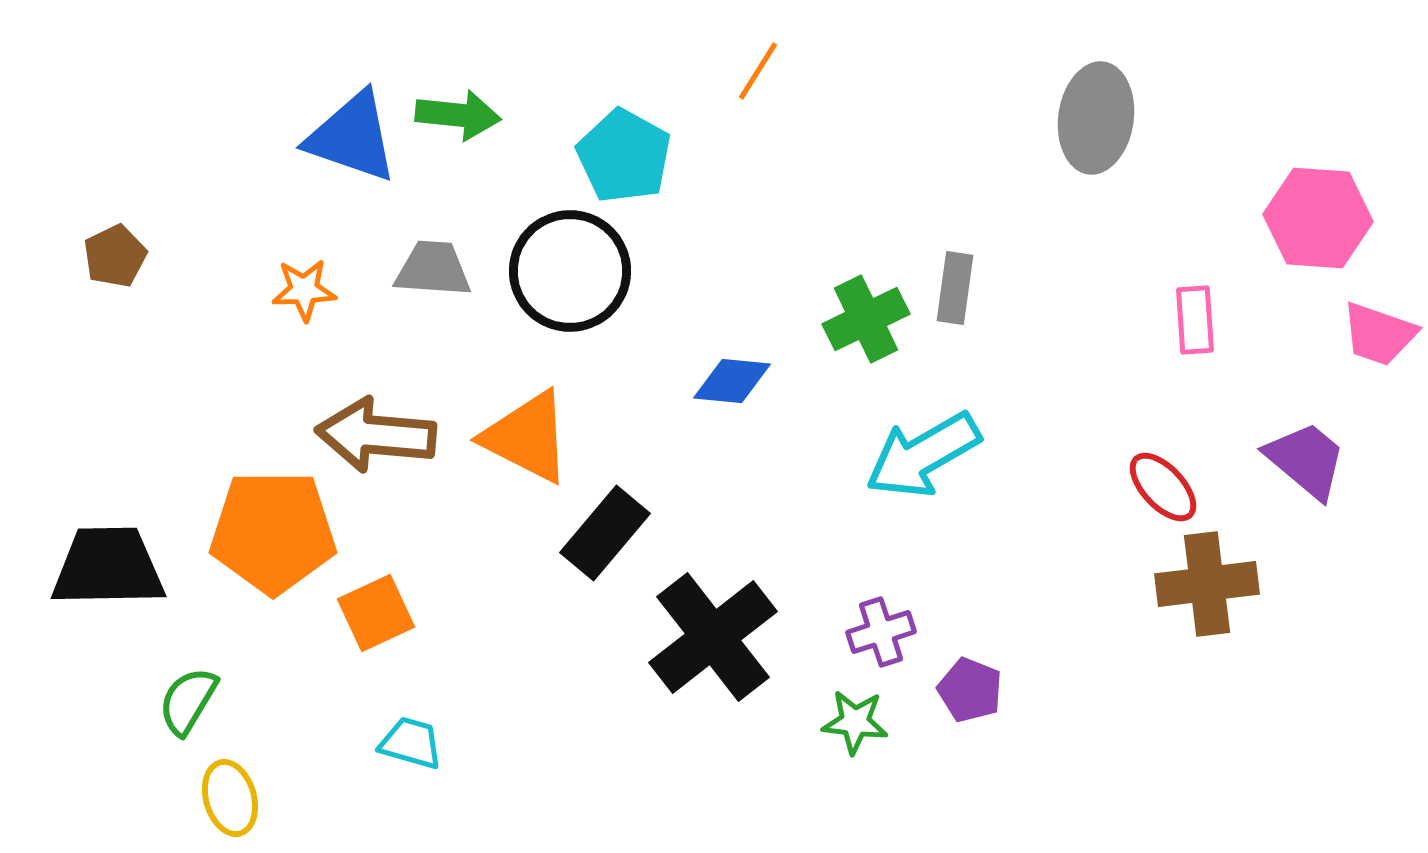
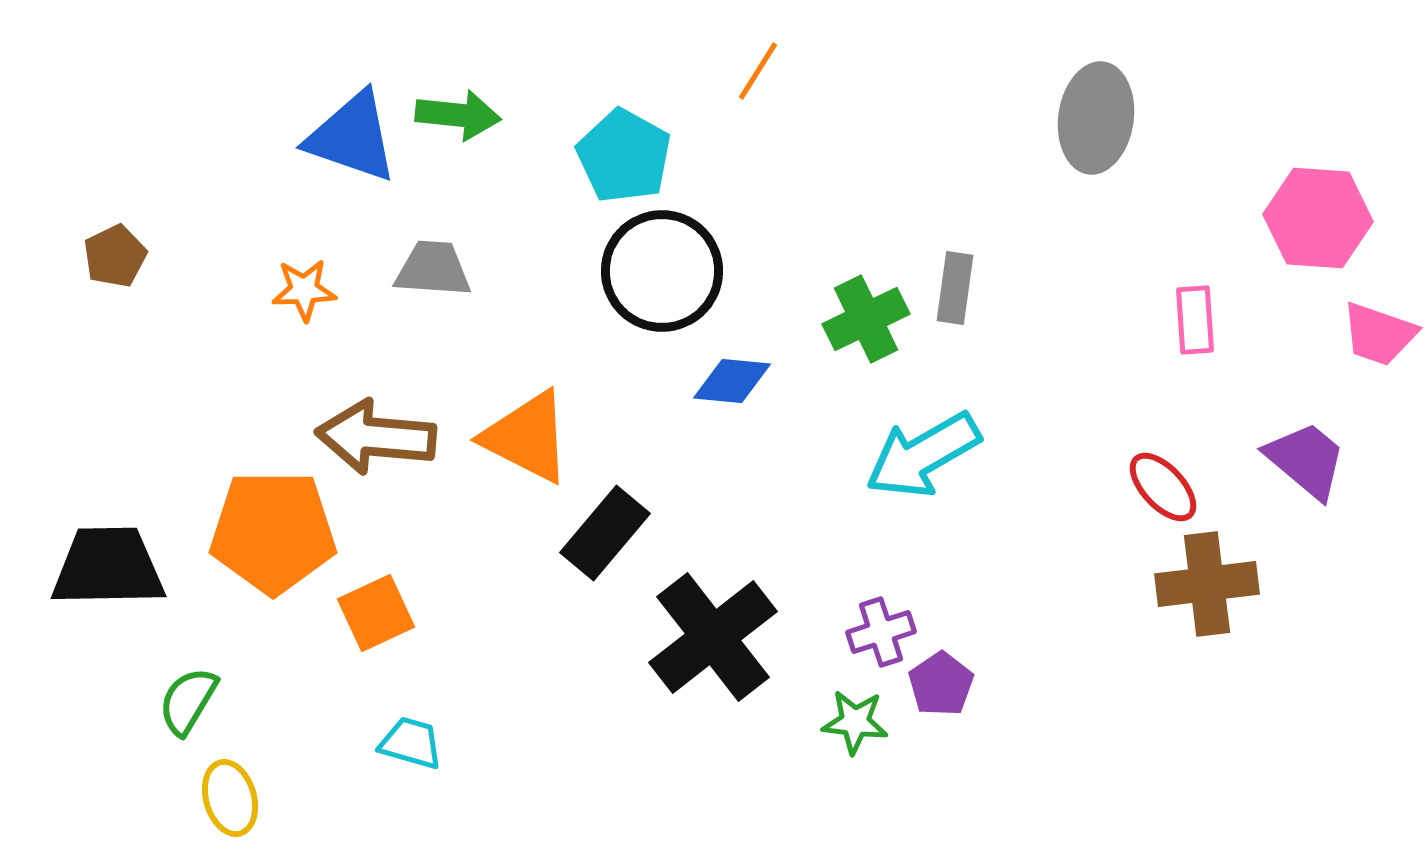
black circle: moved 92 px right
brown arrow: moved 2 px down
purple pentagon: moved 29 px left, 6 px up; rotated 16 degrees clockwise
